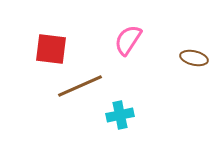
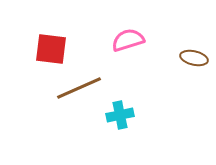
pink semicircle: rotated 40 degrees clockwise
brown line: moved 1 px left, 2 px down
